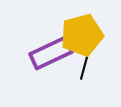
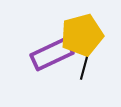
purple rectangle: moved 1 px right, 1 px down
